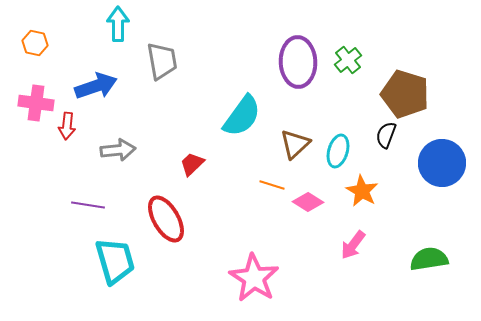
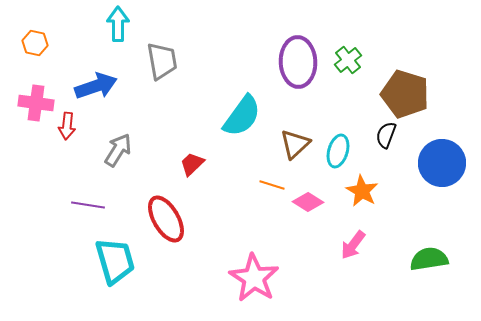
gray arrow: rotated 52 degrees counterclockwise
